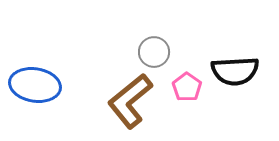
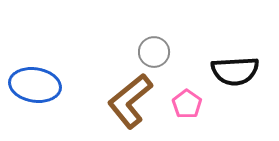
pink pentagon: moved 17 px down
